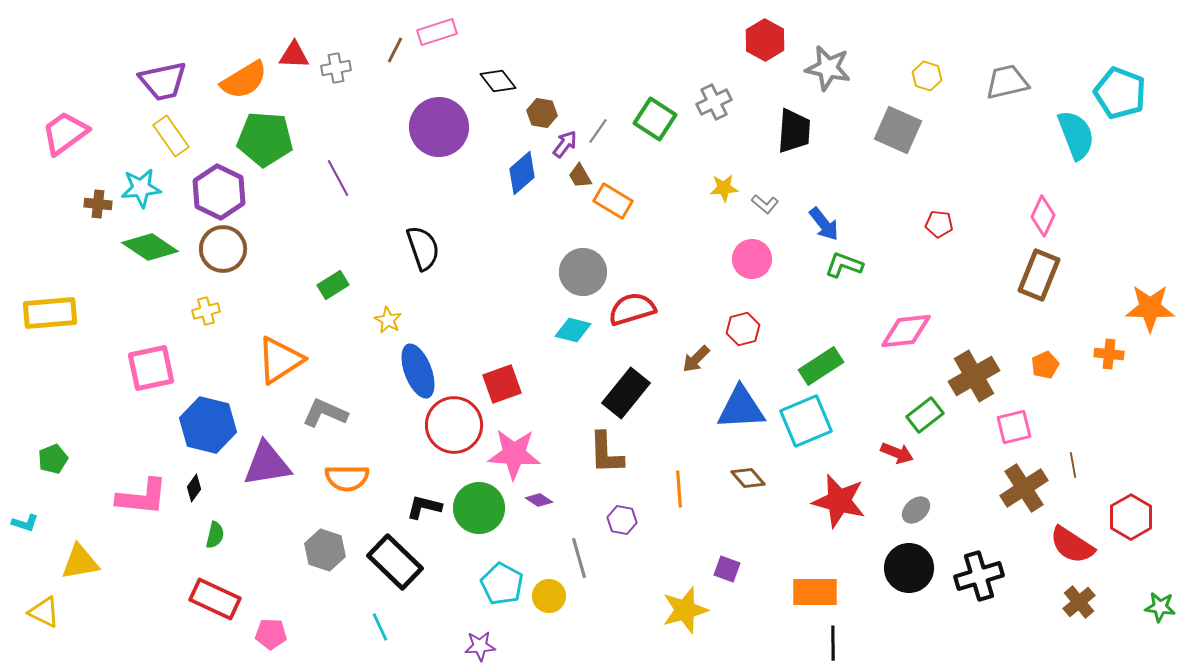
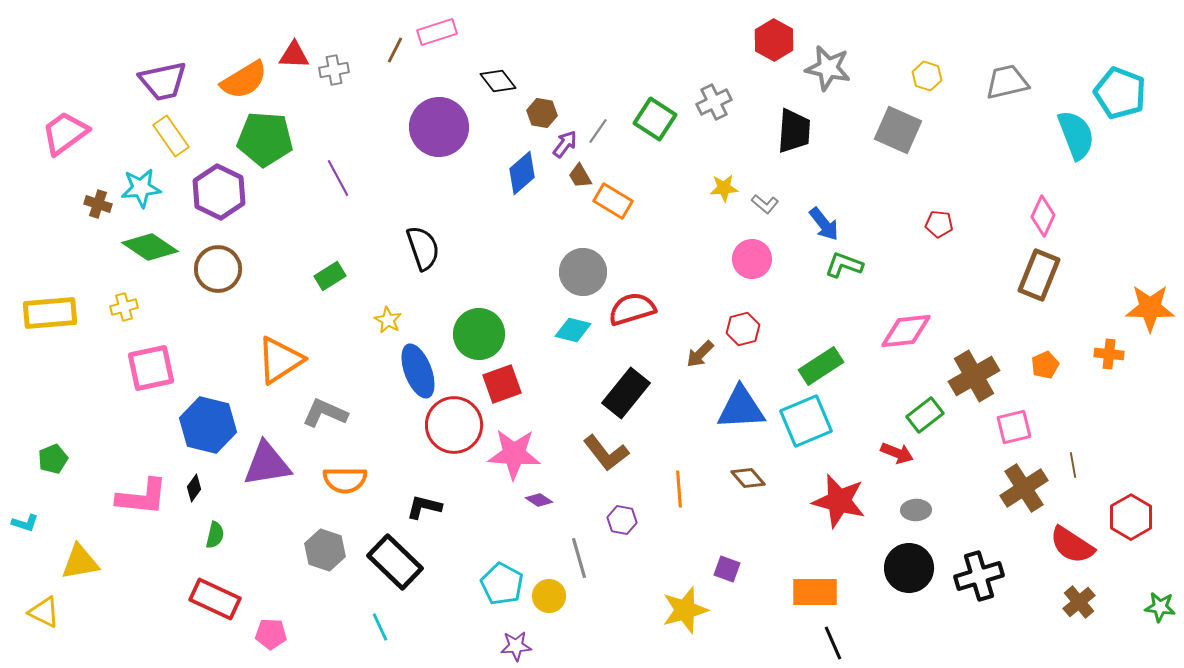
red hexagon at (765, 40): moved 9 px right
gray cross at (336, 68): moved 2 px left, 2 px down
brown cross at (98, 204): rotated 12 degrees clockwise
brown circle at (223, 249): moved 5 px left, 20 px down
green rectangle at (333, 285): moved 3 px left, 9 px up
yellow cross at (206, 311): moved 82 px left, 4 px up
brown arrow at (696, 359): moved 4 px right, 5 px up
brown L-shape at (606, 453): rotated 36 degrees counterclockwise
orange semicircle at (347, 478): moved 2 px left, 2 px down
green circle at (479, 508): moved 174 px up
gray ellipse at (916, 510): rotated 40 degrees clockwise
black line at (833, 643): rotated 24 degrees counterclockwise
purple star at (480, 646): moved 36 px right
